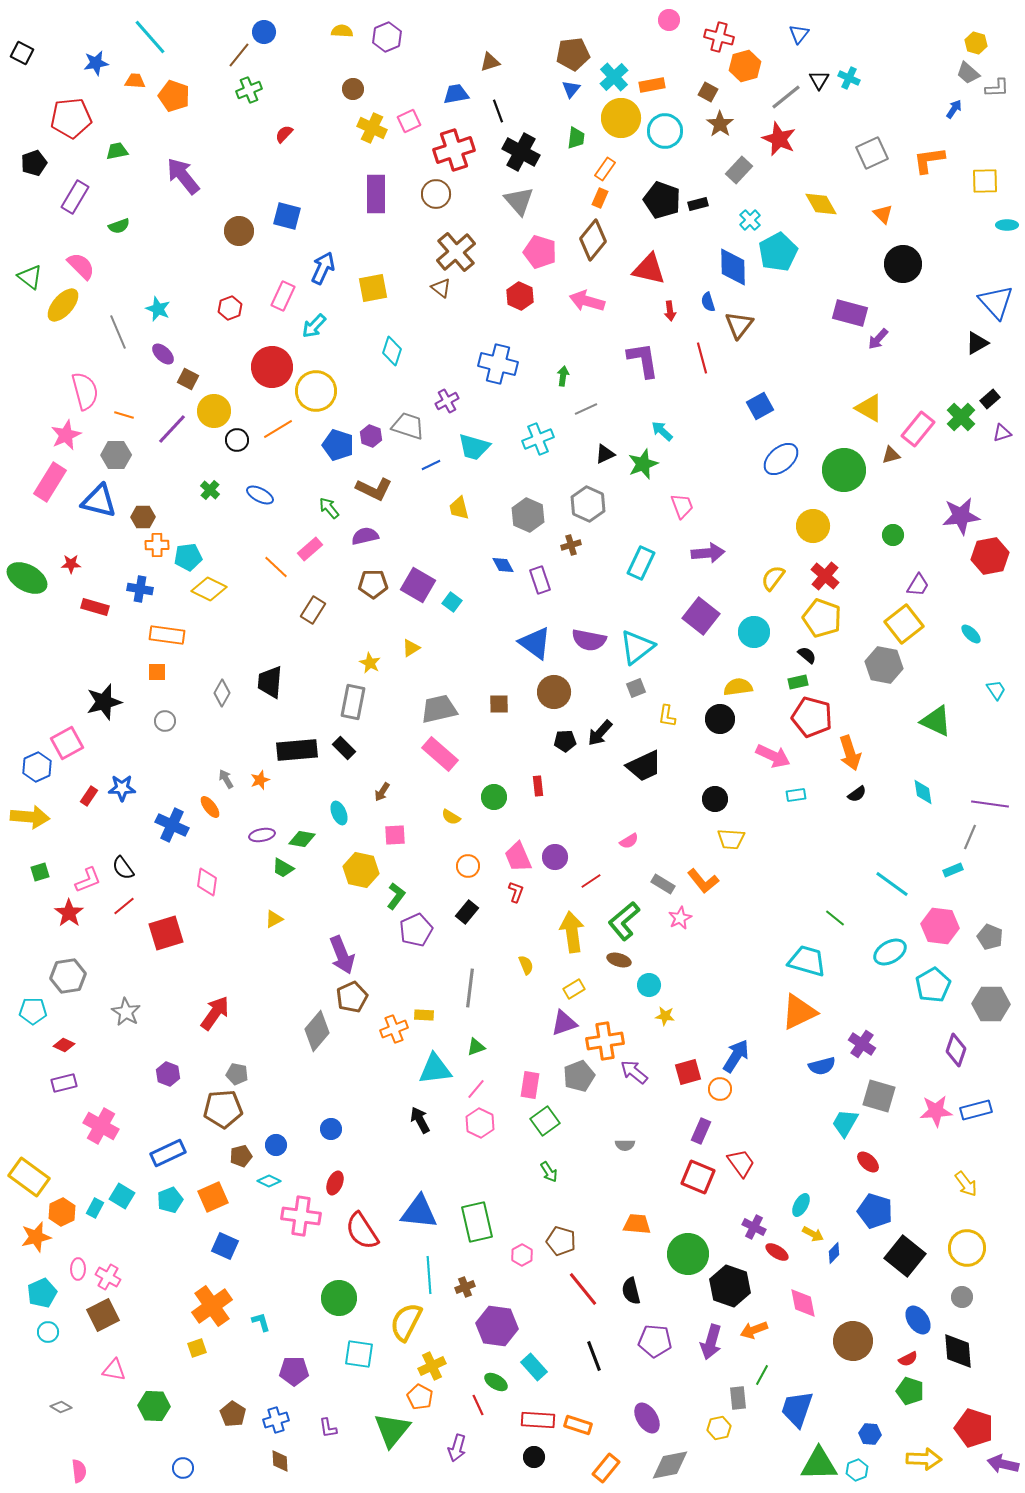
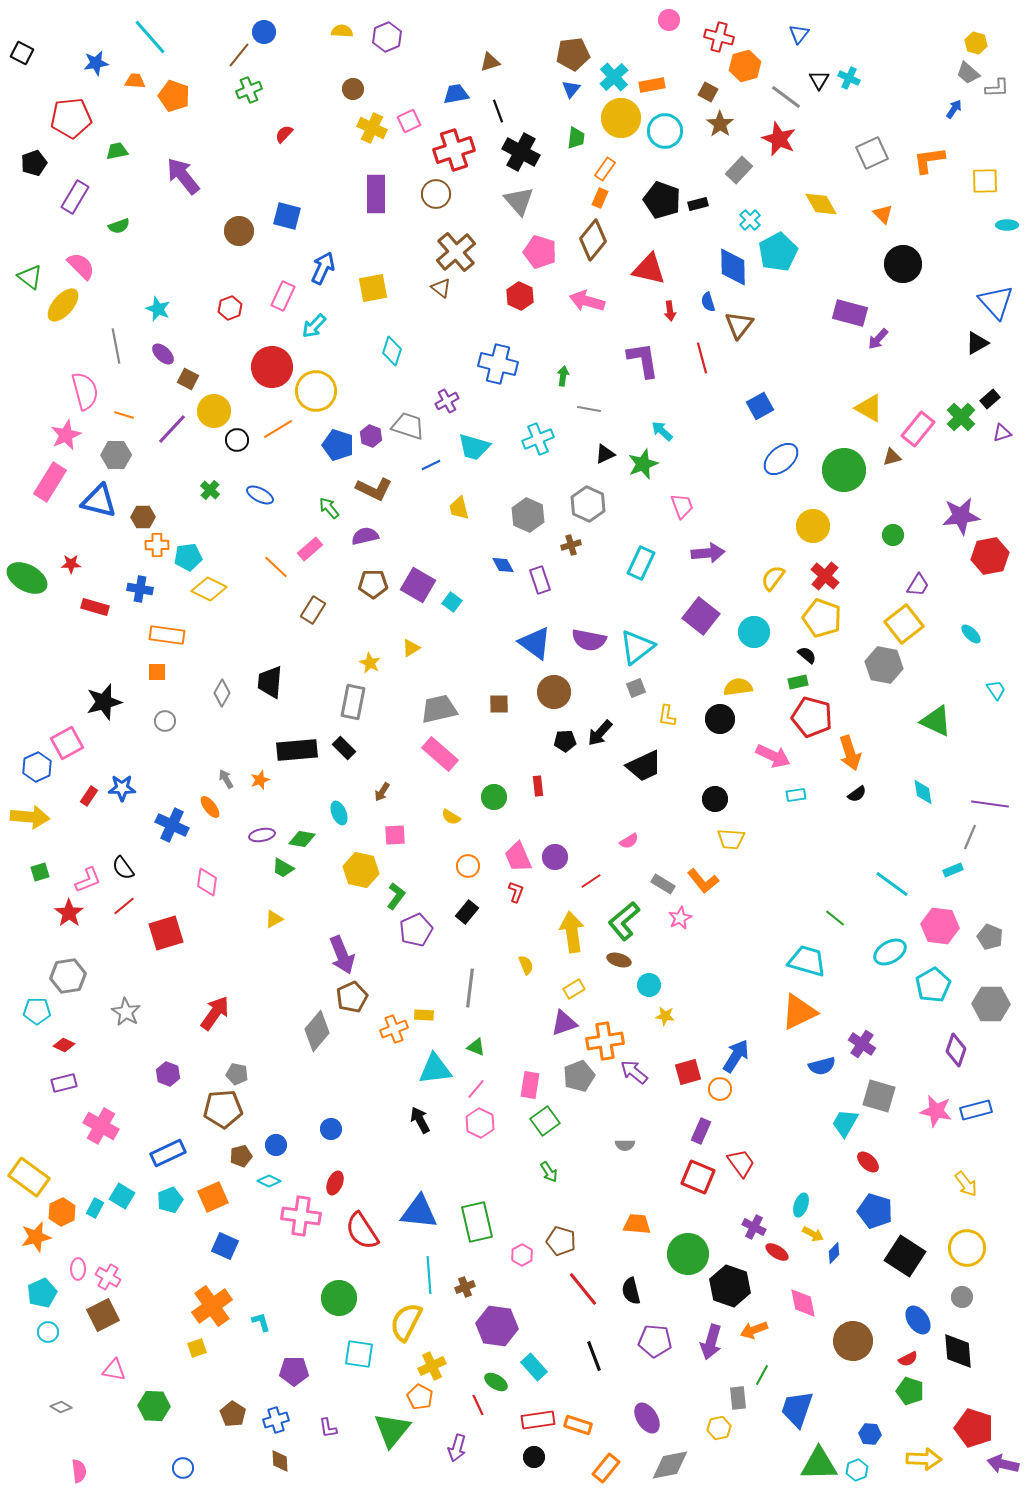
gray line at (786, 97): rotated 76 degrees clockwise
gray line at (118, 332): moved 2 px left, 14 px down; rotated 12 degrees clockwise
gray line at (586, 409): moved 3 px right; rotated 35 degrees clockwise
brown triangle at (891, 455): moved 1 px right, 2 px down
cyan pentagon at (33, 1011): moved 4 px right
green triangle at (476, 1047): rotated 42 degrees clockwise
pink star at (936, 1111): rotated 16 degrees clockwise
cyan ellipse at (801, 1205): rotated 10 degrees counterclockwise
black square at (905, 1256): rotated 6 degrees counterclockwise
red rectangle at (538, 1420): rotated 12 degrees counterclockwise
